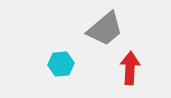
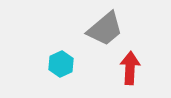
cyan hexagon: rotated 20 degrees counterclockwise
